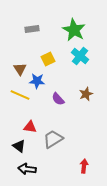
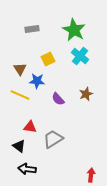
red arrow: moved 7 px right, 9 px down
